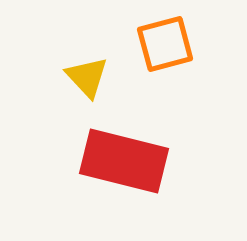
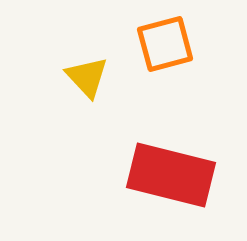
red rectangle: moved 47 px right, 14 px down
